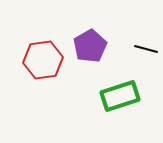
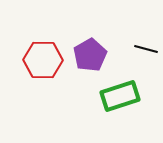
purple pentagon: moved 9 px down
red hexagon: rotated 9 degrees clockwise
